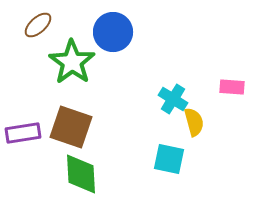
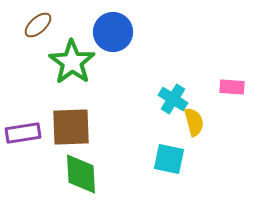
brown square: rotated 21 degrees counterclockwise
